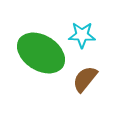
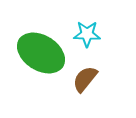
cyan star: moved 5 px right, 1 px up
